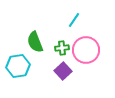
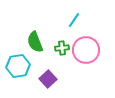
purple square: moved 15 px left, 8 px down
